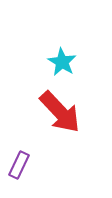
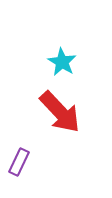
purple rectangle: moved 3 px up
